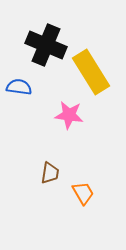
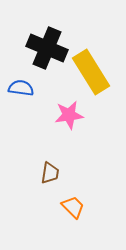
black cross: moved 1 px right, 3 px down
blue semicircle: moved 2 px right, 1 px down
pink star: rotated 16 degrees counterclockwise
orange trapezoid: moved 10 px left, 14 px down; rotated 15 degrees counterclockwise
